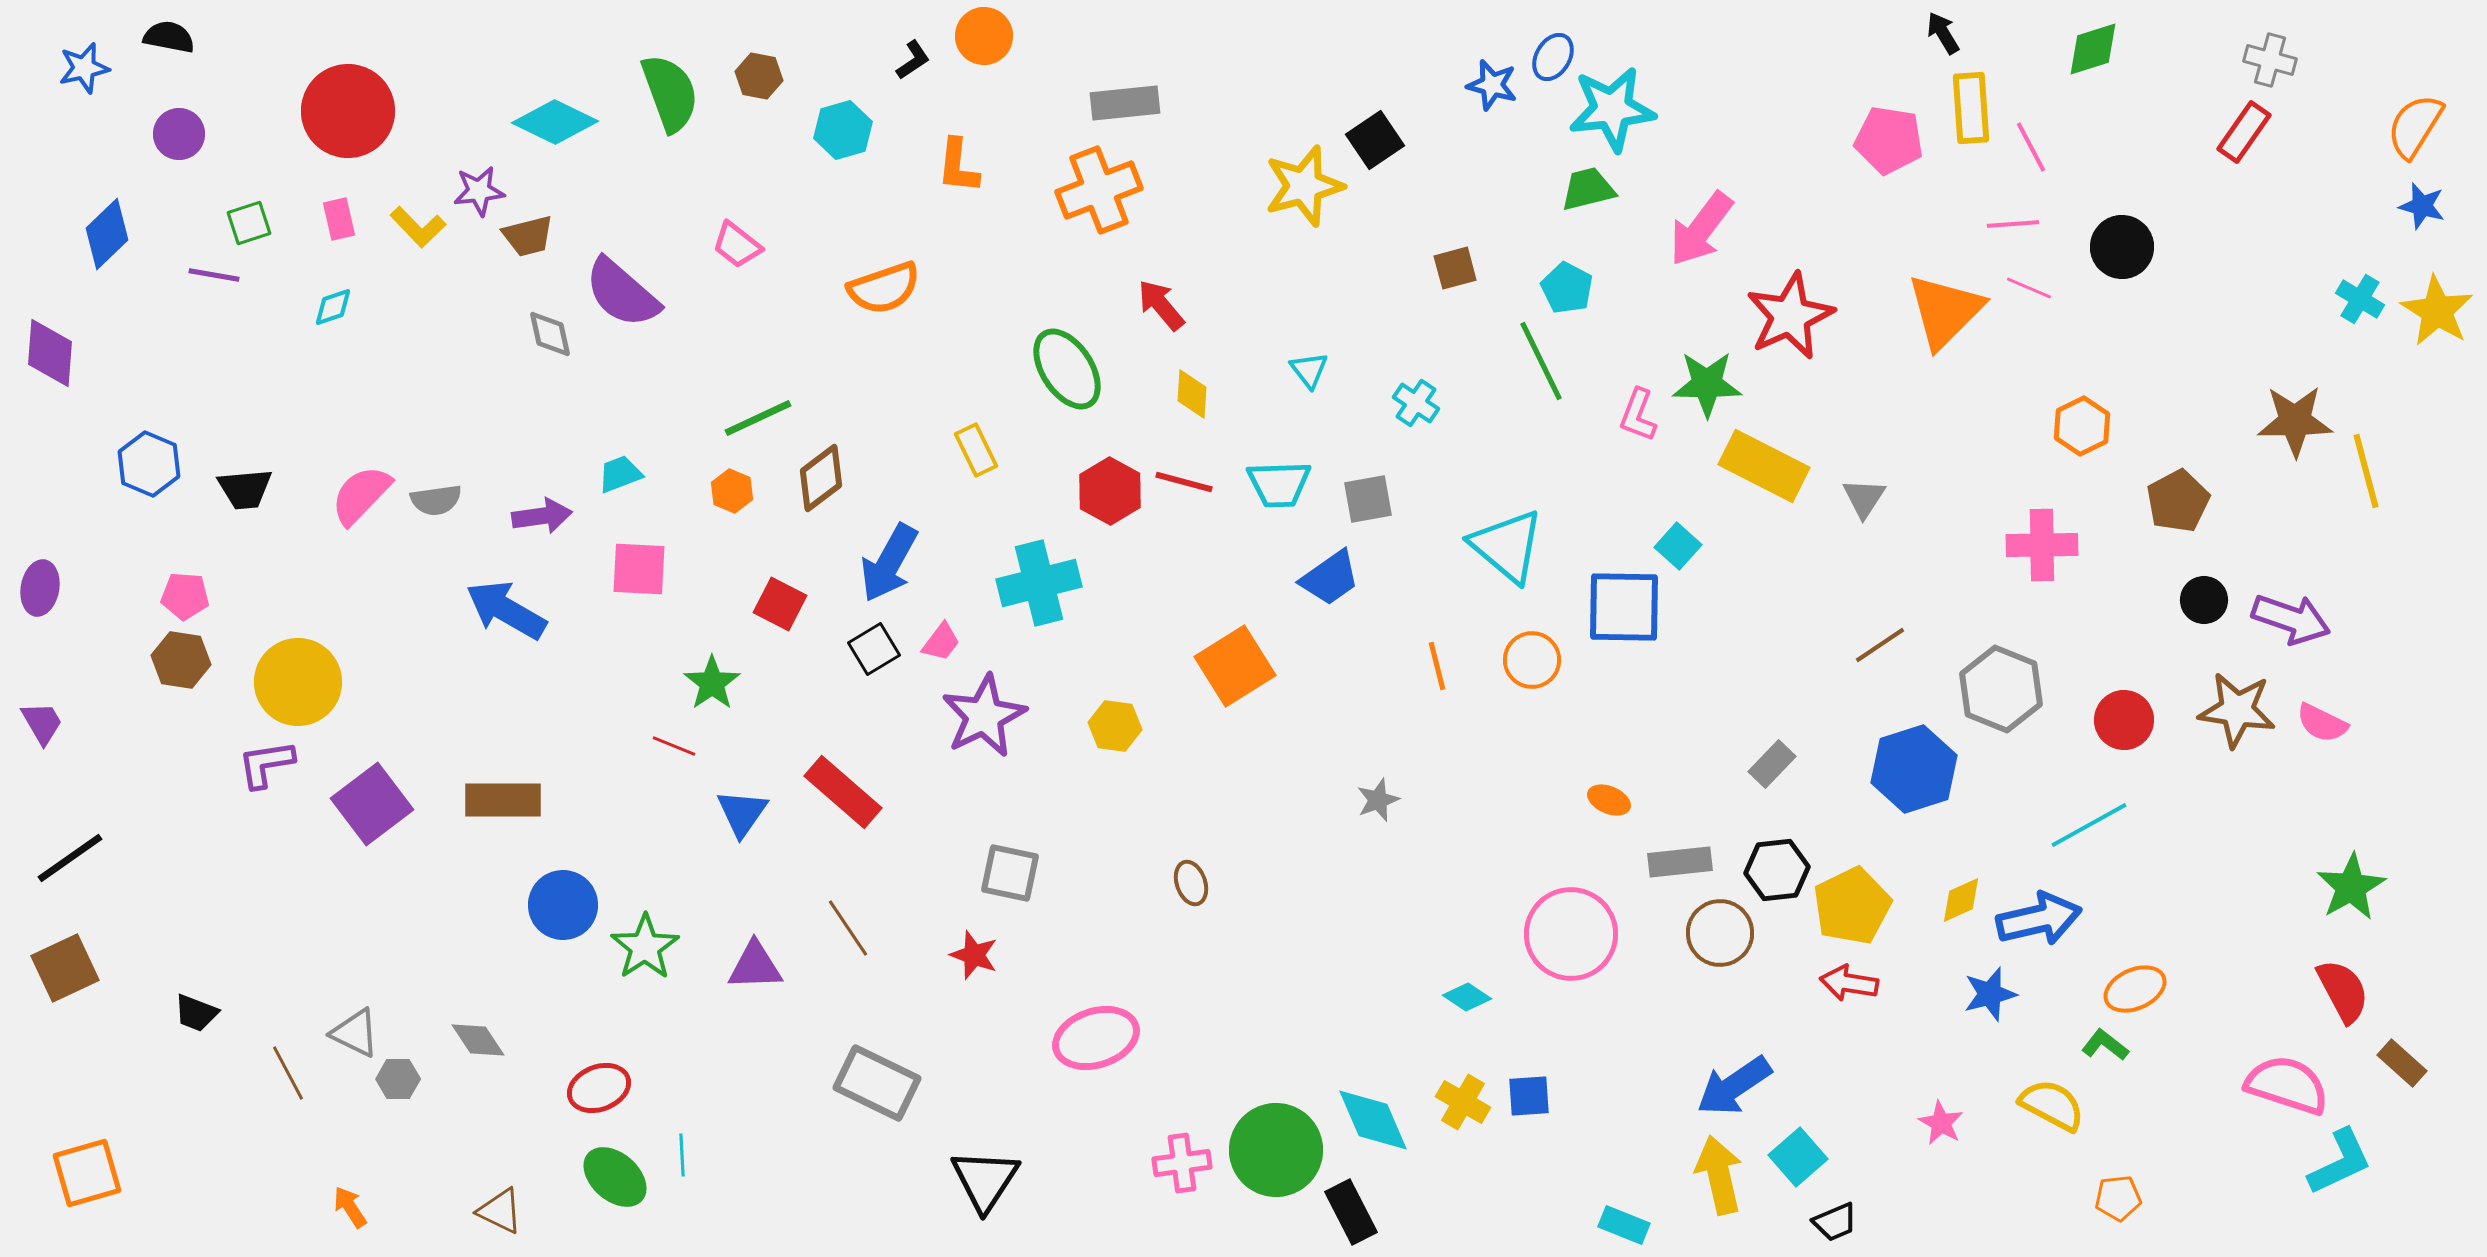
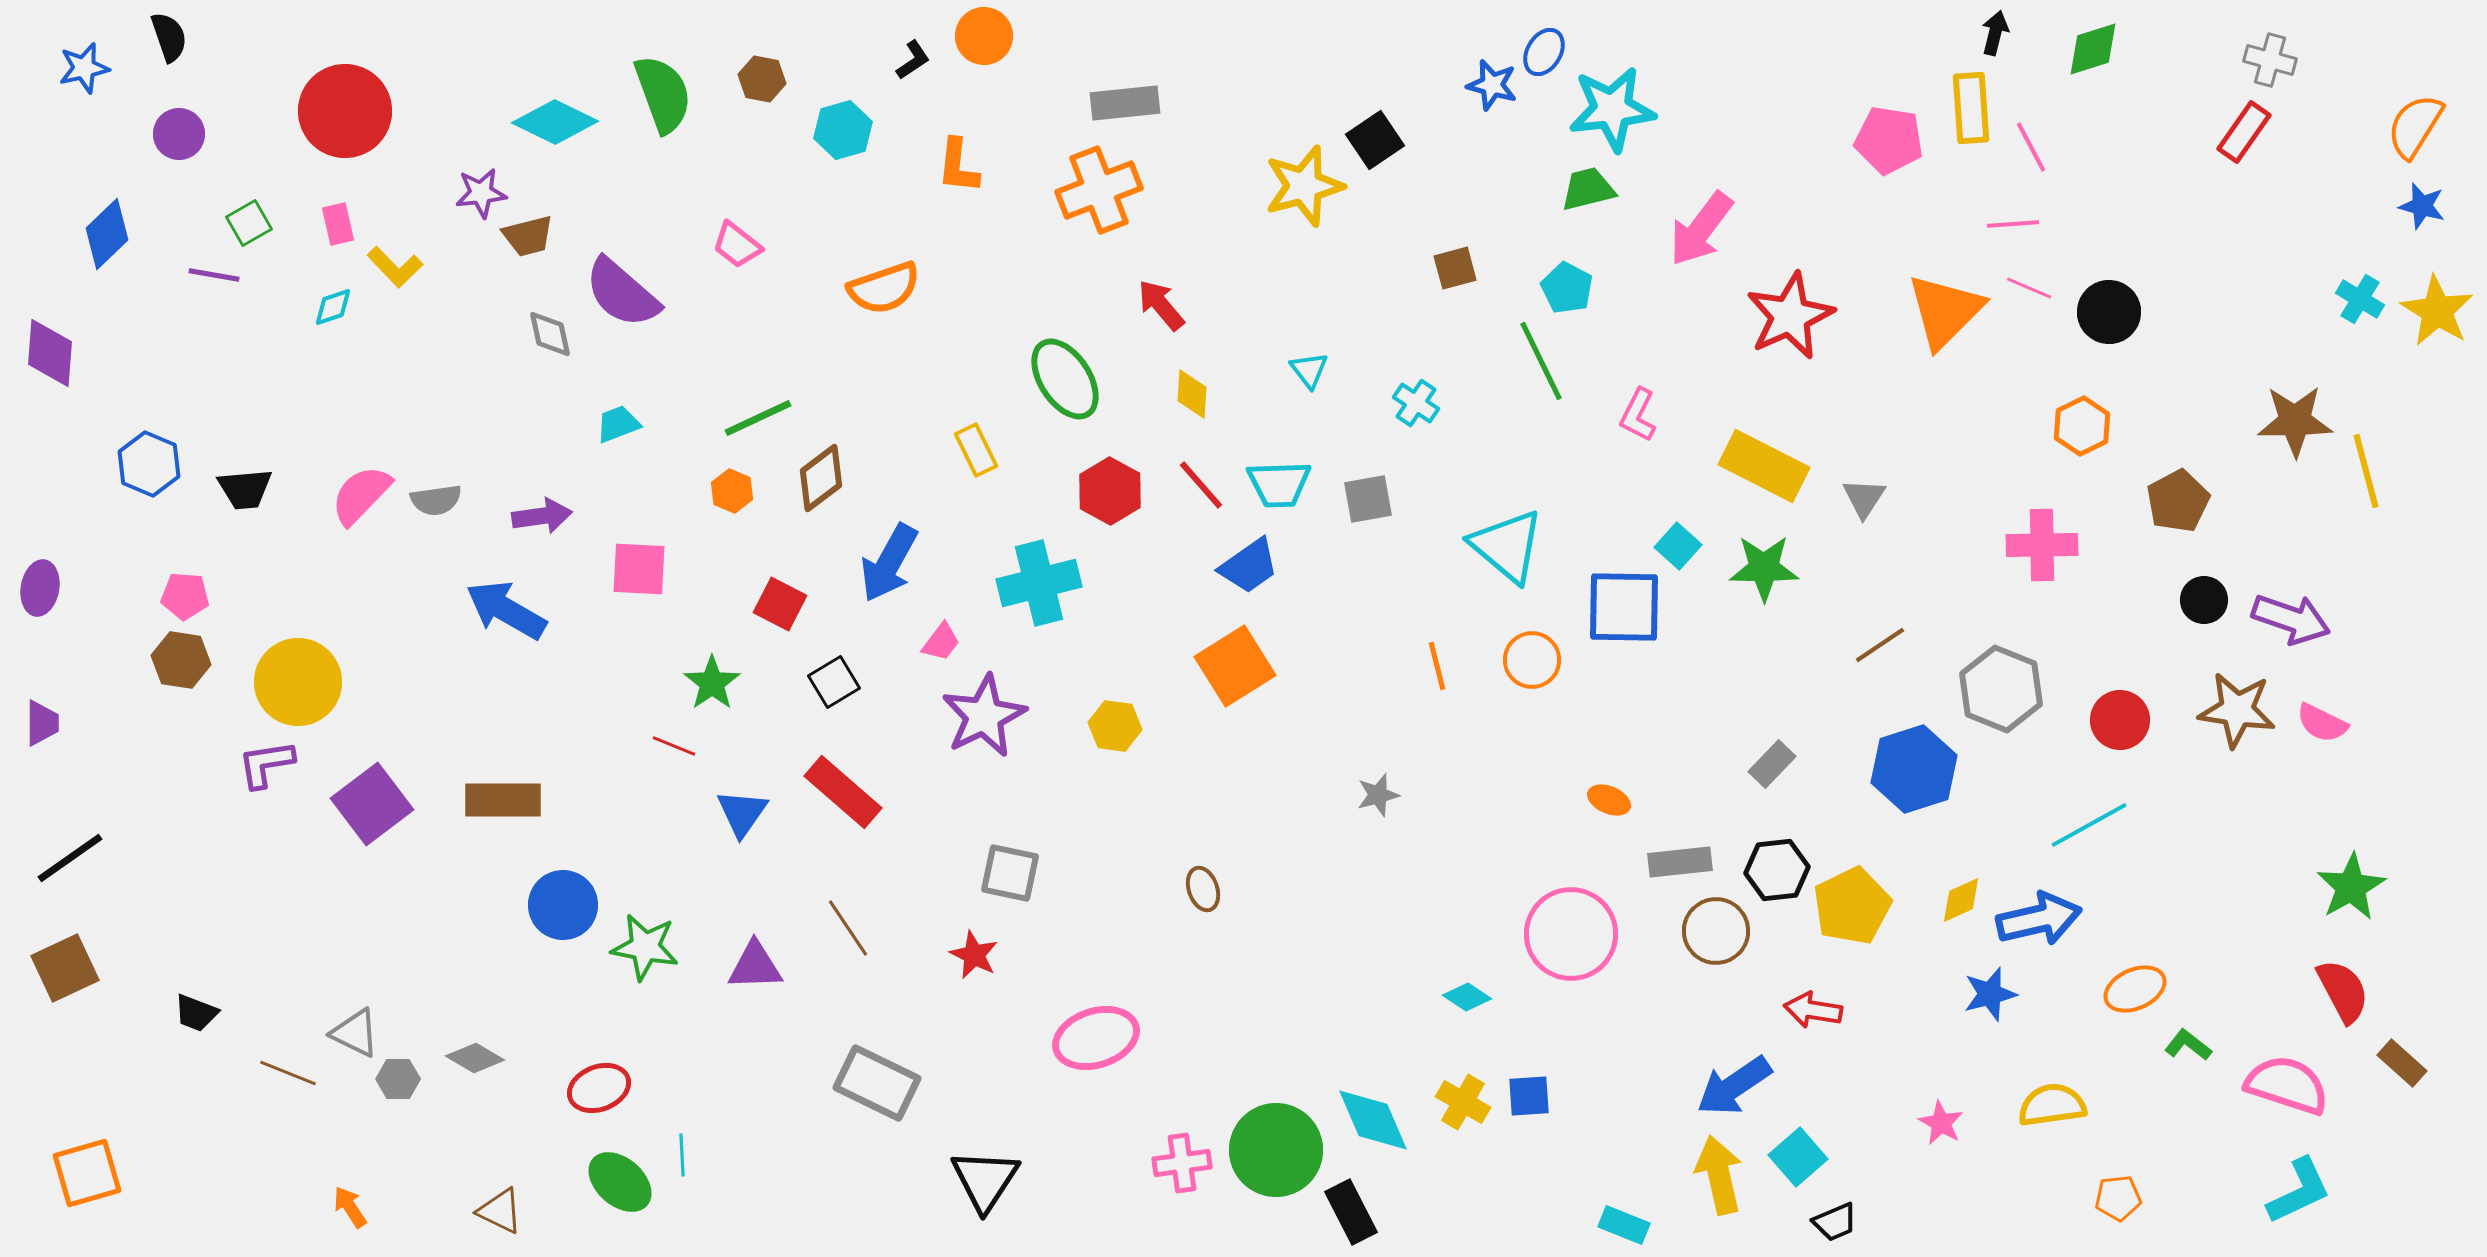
black arrow at (1943, 33): moved 52 px right; rotated 45 degrees clockwise
black semicircle at (169, 37): rotated 60 degrees clockwise
blue ellipse at (1553, 57): moved 9 px left, 5 px up
brown hexagon at (759, 76): moved 3 px right, 3 px down
green semicircle at (670, 93): moved 7 px left, 1 px down
red circle at (348, 111): moved 3 px left
purple star at (479, 191): moved 2 px right, 2 px down
pink rectangle at (339, 219): moved 1 px left, 5 px down
green square at (249, 223): rotated 12 degrees counterclockwise
yellow L-shape at (418, 227): moved 23 px left, 40 px down
black circle at (2122, 247): moved 13 px left, 65 px down
green ellipse at (1067, 369): moved 2 px left, 10 px down
green star at (1707, 384): moved 57 px right, 184 px down
pink L-shape at (1638, 415): rotated 6 degrees clockwise
cyan trapezoid at (620, 474): moved 2 px left, 50 px up
red line at (1184, 482): moved 17 px right, 3 px down; rotated 34 degrees clockwise
blue trapezoid at (1330, 578): moved 81 px left, 12 px up
black square at (874, 649): moved 40 px left, 33 px down
red circle at (2124, 720): moved 4 px left
purple trapezoid at (42, 723): rotated 30 degrees clockwise
gray star at (1378, 800): moved 5 px up; rotated 6 degrees clockwise
brown ellipse at (1191, 883): moved 12 px right, 6 px down
brown circle at (1720, 933): moved 4 px left, 2 px up
green star at (645, 947): rotated 28 degrees counterclockwise
red star at (974, 955): rotated 6 degrees clockwise
red arrow at (1849, 983): moved 36 px left, 27 px down
gray diamond at (478, 1040): moved 3 px left, 18 px down; rotated 26 degrees counterclockwise
green L-shape at (2105, 1045): moved 83 px right
brown line at (288, 1073): rotated 40 degrees counterclockwise
yellow semicircle at (2052, 1105): rotated 36 degrees counterclockwise
cyan L-shape at (2340, 1162): moved 41 px left, 29 px down
green ellipse at (615, 1177): moved 5 px right, 5 px down
